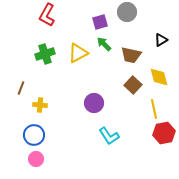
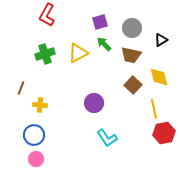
gray circle: moved 5 px right, 16 px down
cyan L-shape: moved 2 px left, 2 px down
